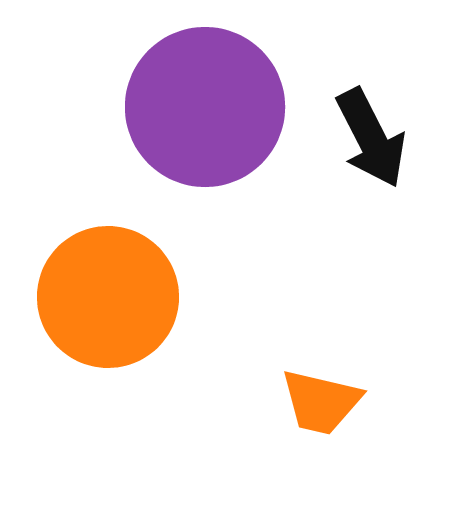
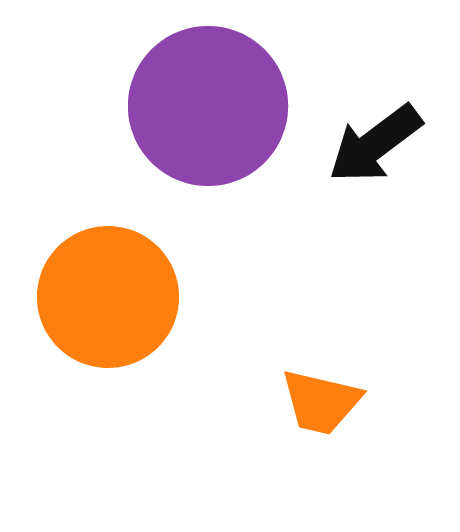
purple circle: moved 3 px right, 1 px up
black arrow: moved 4 px right, 6 px down; rotated 80 degrees clockwise
